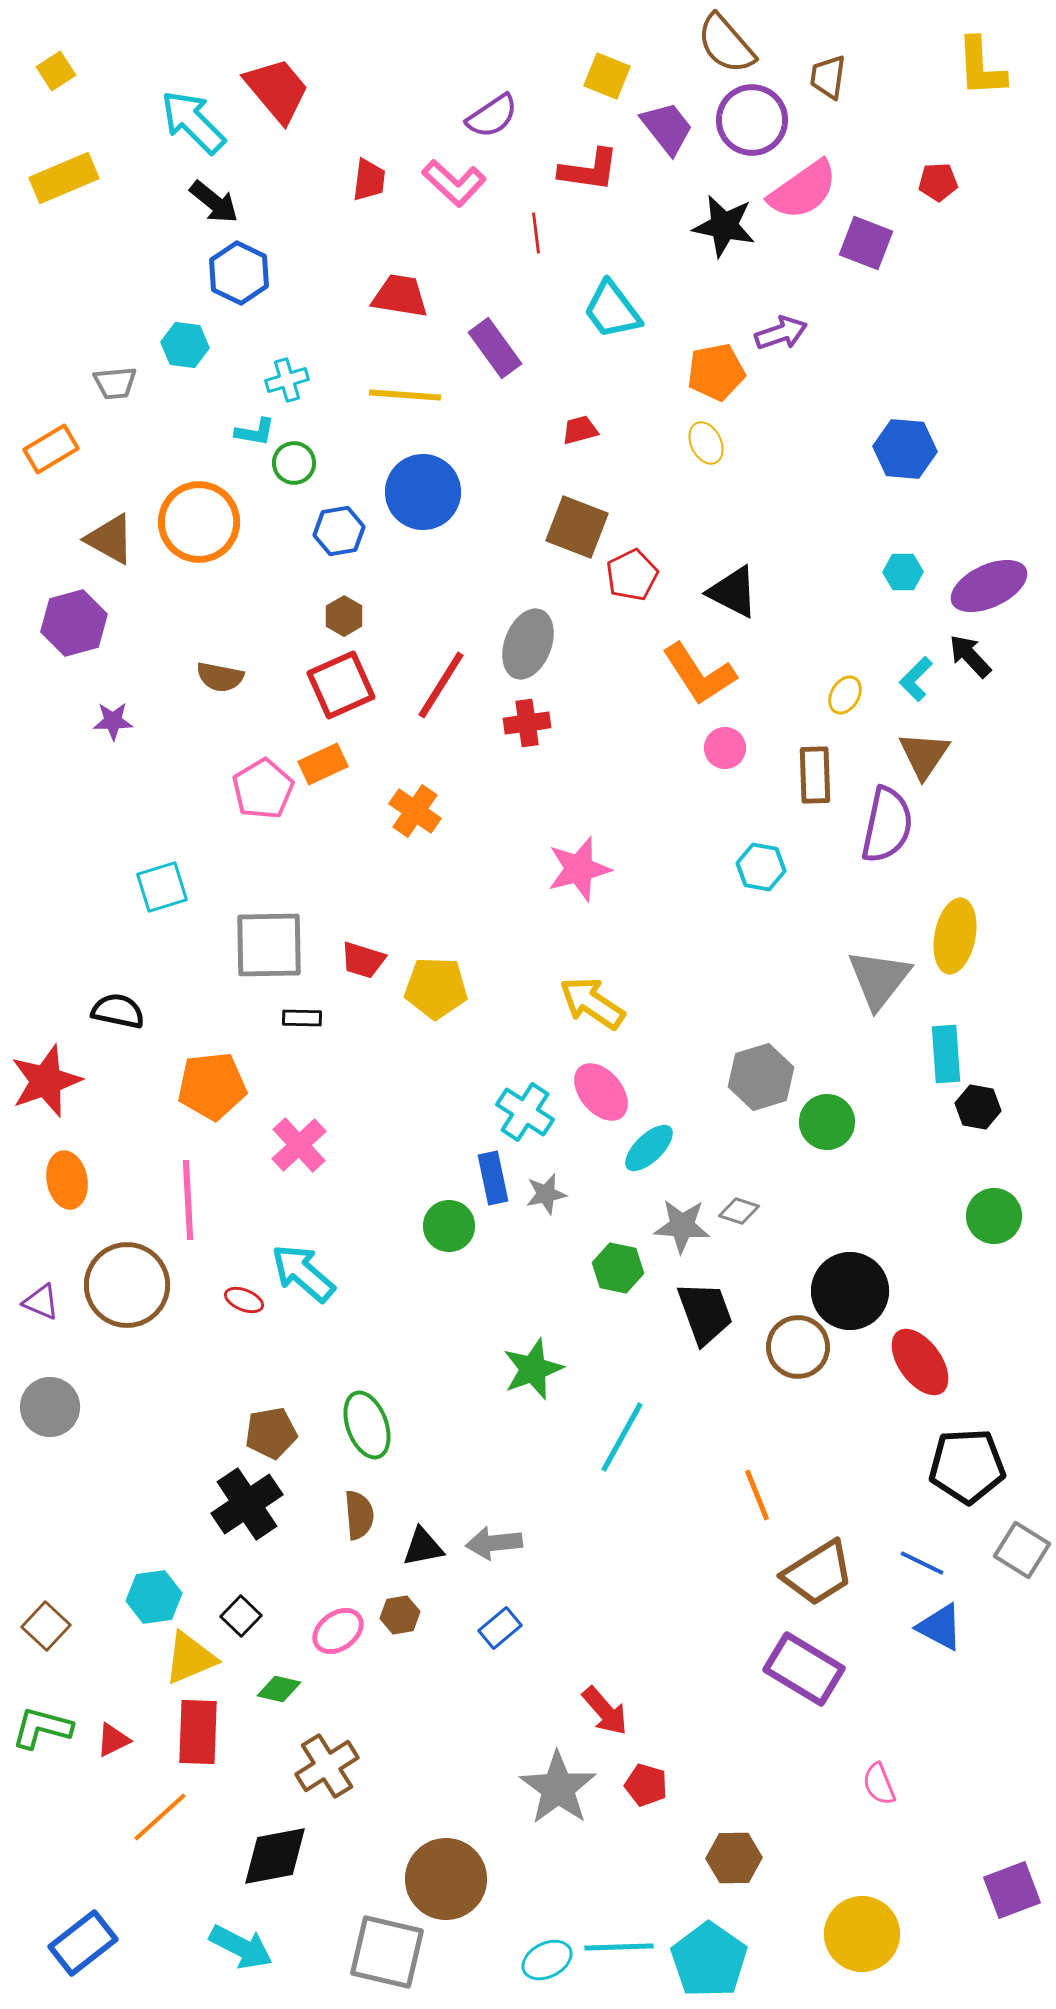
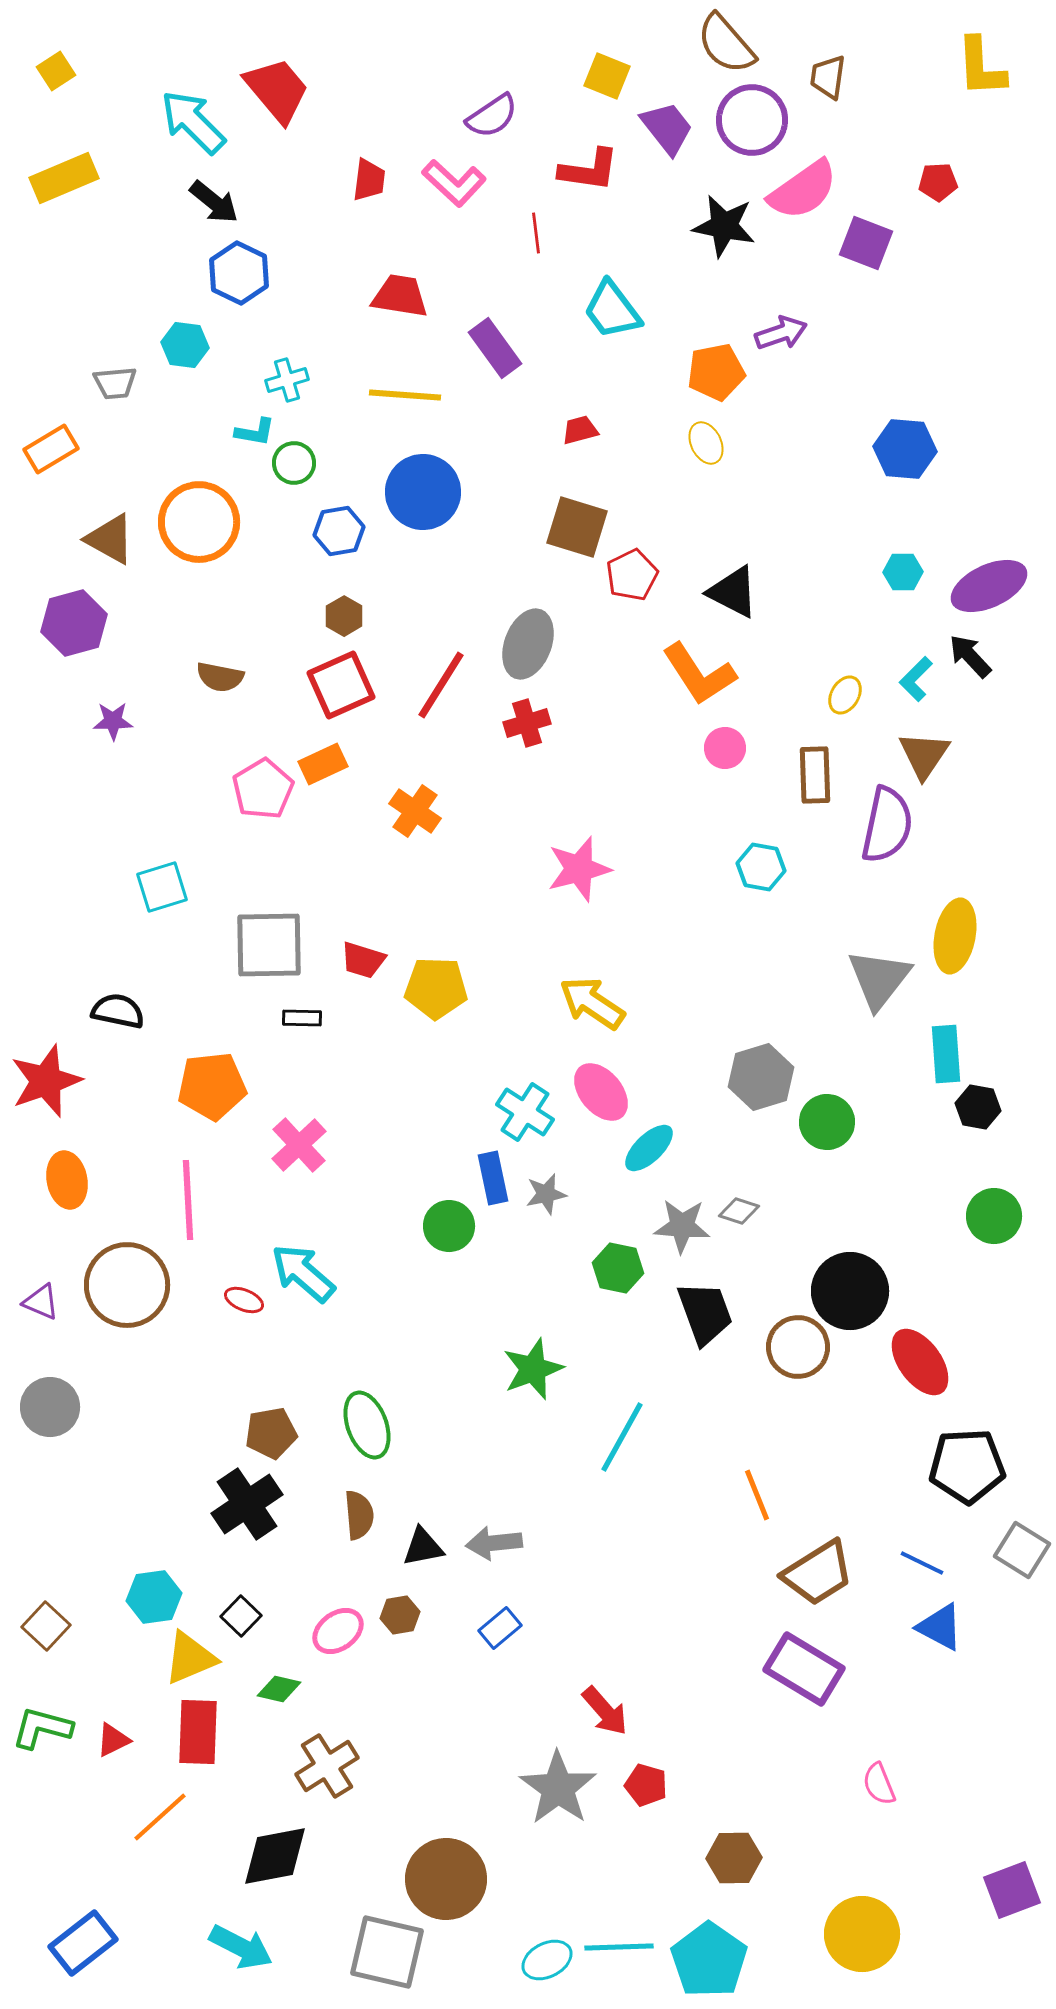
brown square at (577, 527): rotated 4 degrees counterclockwise
red cross at (527, 723): rotated 9 degrees counterclockwise
